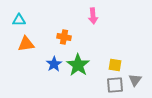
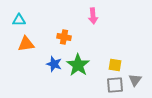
blue star: rotated 21 degrees counterclockwise
